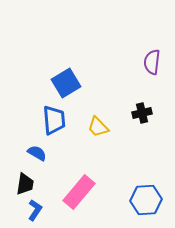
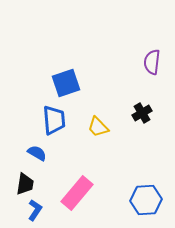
blue square: rotated 12 degrees clockwise
black cross: rotated 18 degrees counterclockwise
pink rectangle: moved 2 px left, 1 px down
